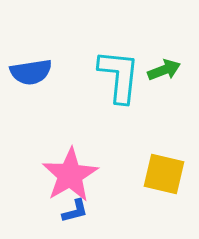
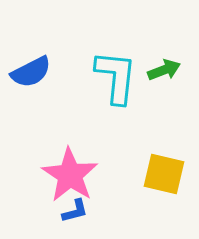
blue semicircle: rotated 18 degrees counterclockwise
cyan L-shape: moved 3 px left, 1 px down
pink star: rotated 8 degrees counterclockwise
